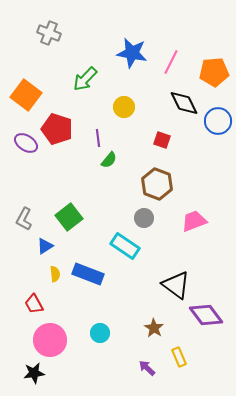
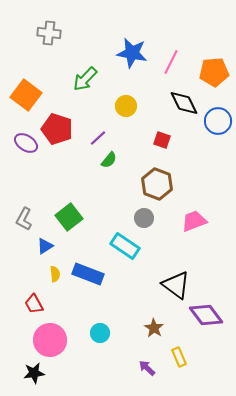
gray cross: rotated 15 degrees counterclockwise
yellow circle: moved 2 px right, 1 px up
purple line: rotated 54 degrees clockwise
